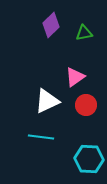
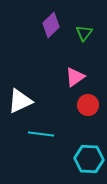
green triangle: rotated 42 degrees counterclockwise
white triangle: moved 27 px left
red circle: moved 2 px right
cyan line: moved 3 px up
